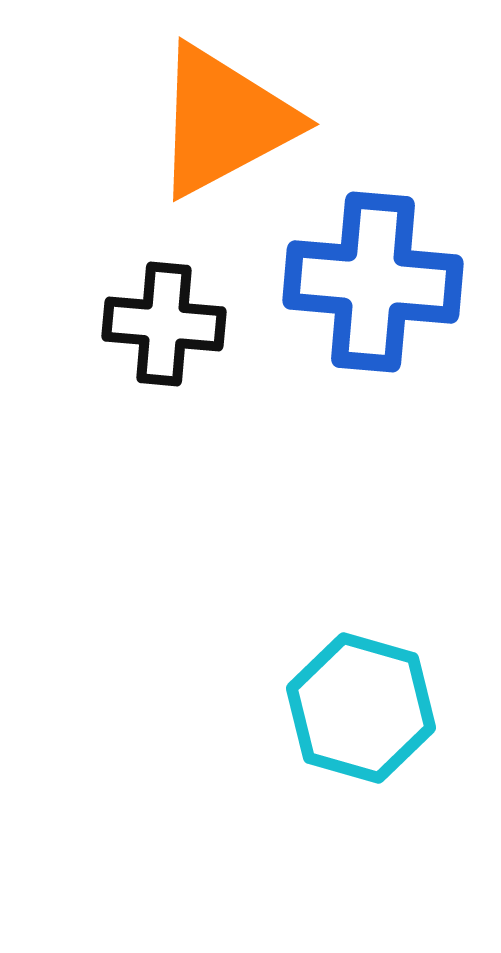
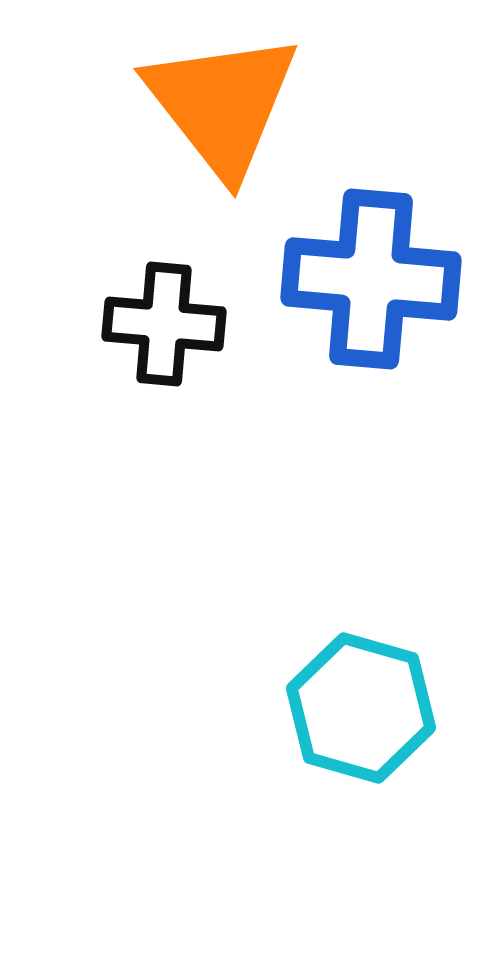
orange triangle: moved 2 px left, 17 px up; rotated 40 degrees counterclockwise
blue cross: moved 2 px left, 3 px up
